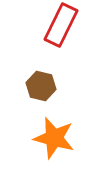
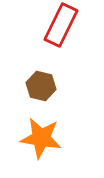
orange star: moved 13 px left; rotated 6 degrees counterclockwise
